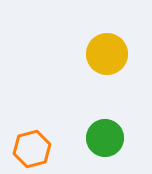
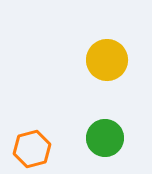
yellow circle: moved 6 px down
